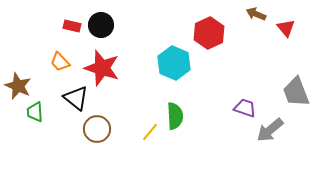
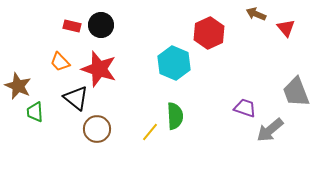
red star: moved 3 px left, 1 px down
